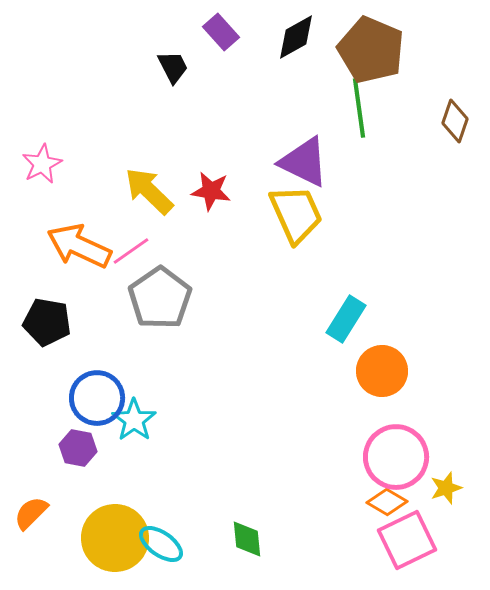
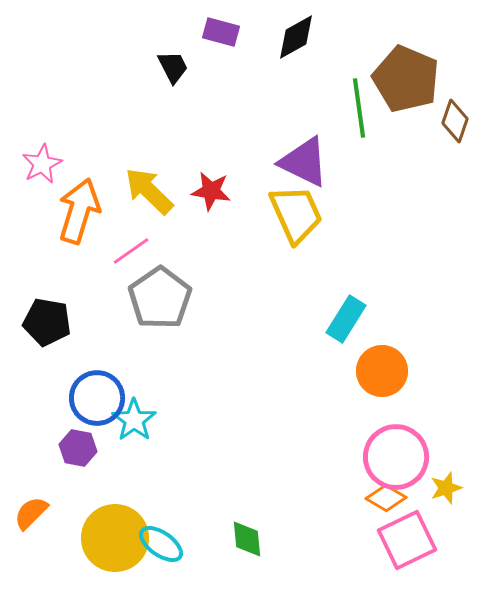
purple rectangle: rotated 33 degrees counterclockwise
brown pentagon: moved 35 px right, 29 px down
orange arrow: moved 35 px up; rotated 82 degrees clockwise
orange diamond: moved 1 px left, 4 px up
